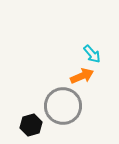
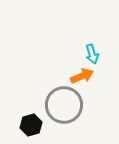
cyan arrow: rotated 24 degrees clockwise
gray circle: moved 1 px right, 1 px up
